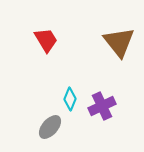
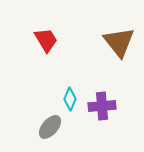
purple cross: rotated 20 degrees clockwise
